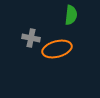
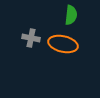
orange ellipse: moved 6 px right, 5 px up; rotated 28 degrees clockwise
